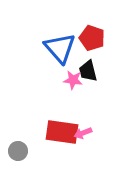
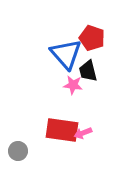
blue triangle: moved 6 px right, 6 px down
pink star: moved 5 px down
red rectangle: moved 2 px up
